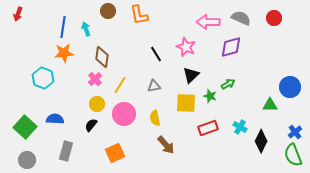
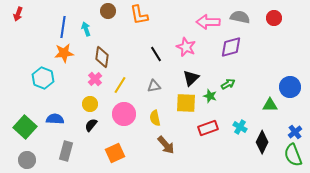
gray semicircle: moved 1 px left, 1 px up; rotated 12 degrees counterclockwise
black triangle: moved 3 px down
yellow circle: moved 7 px left
black diamond: moved 1 px right, 1 px down
